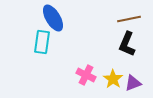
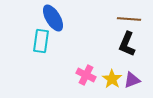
brown line: rotated 15 degrees clockwise
cyan rectangle: moved 1 px left, 1 px up
yellow star: moved 1 px left
purple triangle: moved 1 px left, 3 px up
